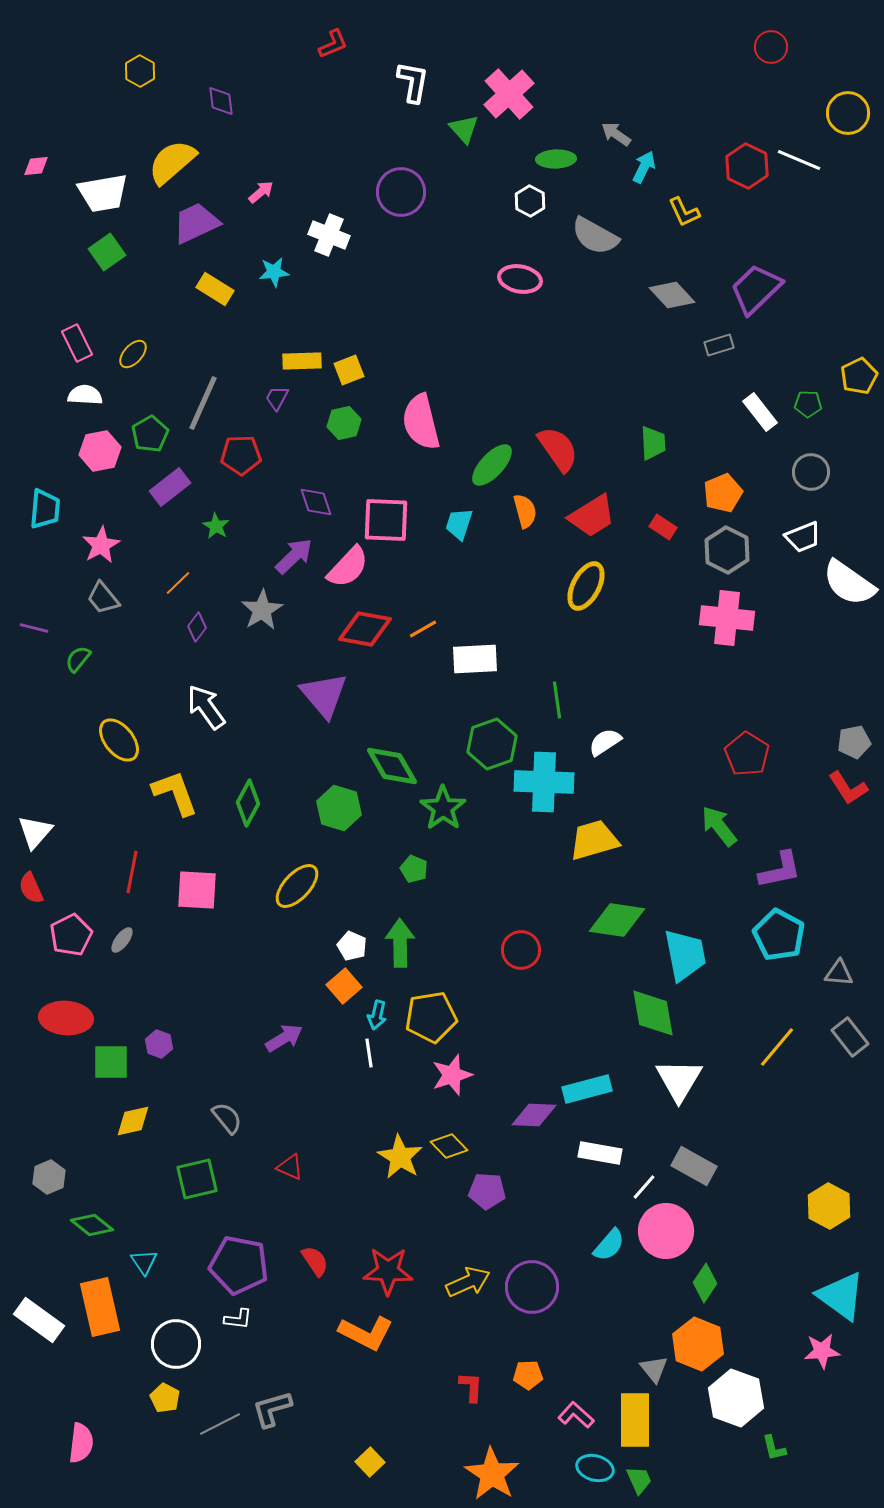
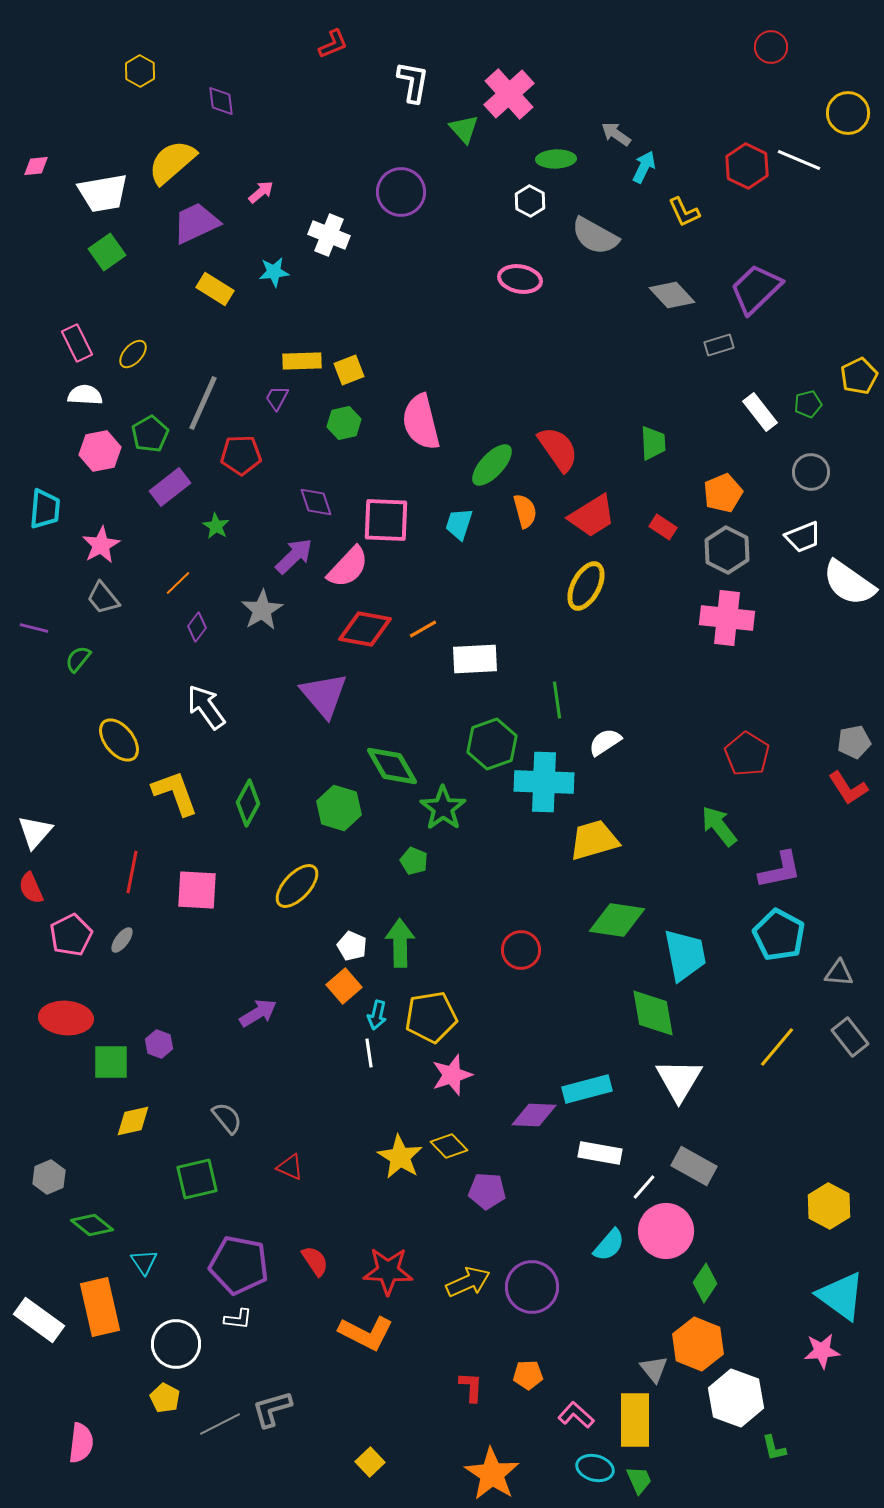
green pentagon at (808, 404): rotated 16 degrees counterclockwise
green pentagon at (414, 869): moved 8 px up
purple arrow at (284, 1038): moved 26 px left, 25 px up
